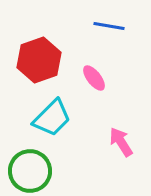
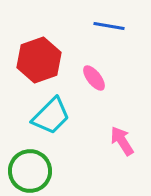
cyan trapezoid: moved 1 px left, 2 px up
pink arrow: moved 1 px right, 1 px up
